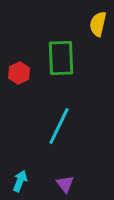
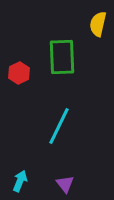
green rectangle: moved 1 px right, 1 px up
